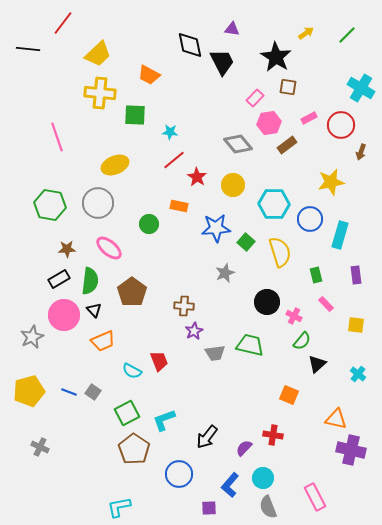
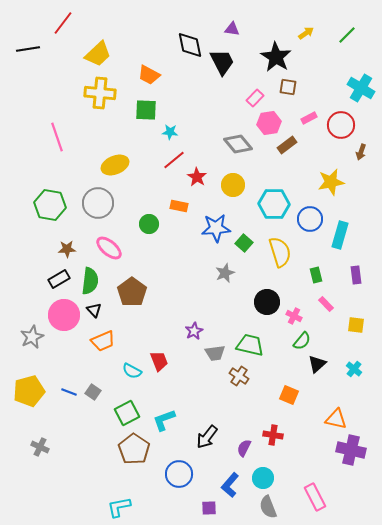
black line at (28, 49): rotated 15 degrees counterclockwise
green square at (135, 115): moved 11 px right, 5 px up
green square at (246, 242): moved 2 px left, 1 px down
brown cross at (184, 306): moved 55 px right, 70 px down; rotated 30 degrees clockwise
cyan cross at (358, 374): moved 4 px left, 5 px up
purple semicircle at (244, 448): rotated 18 degrees counterclockwise
